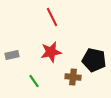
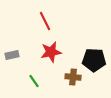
red line: moved 7 px left, 4 px down
black pentagon: rotated 10 degrees counterclockwise
